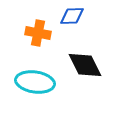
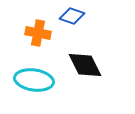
blue diamond: rotated 20 degrees clockwise
cyan ellipse: moved 1 px left, 2 px up
